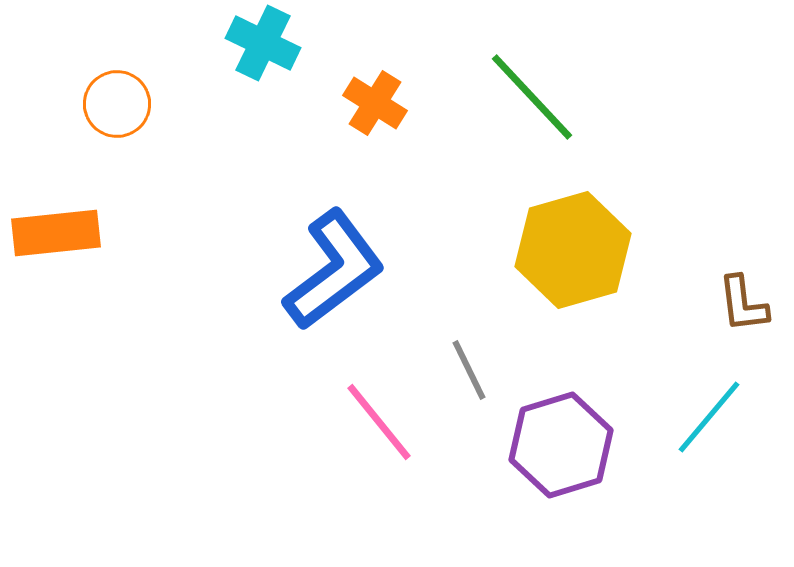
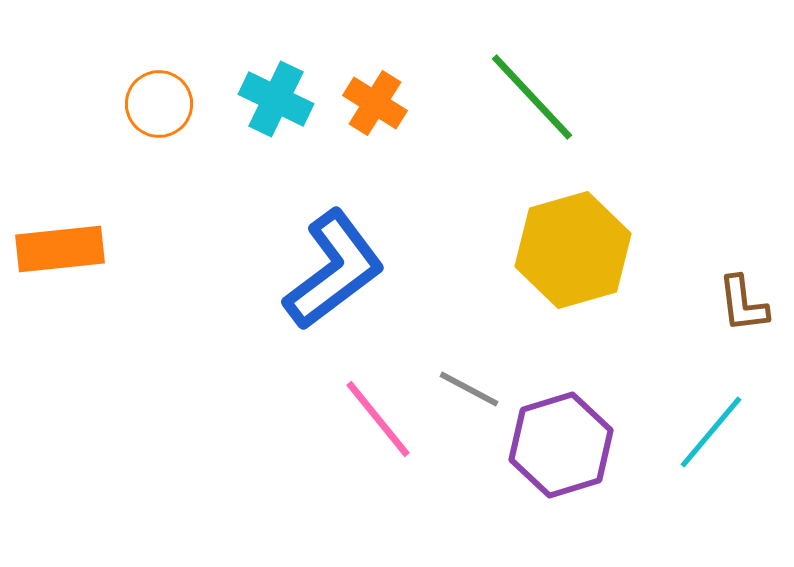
cyan cross: moved 13 px right, 56 px down
orange circle: moved 42 px right
orange rectangle: moved 4 px right, 16 px down
gray line: moved 19 px down; rotated 36 degrees counterclockwise
cyan line: moved 2 px right, 15 px down
pink line: moved 1 px left, 3 px up
